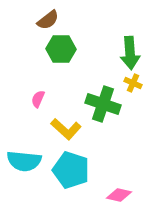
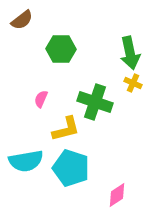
brown semicircle: moved 26 px left
green arrow: rotated 8 degrees counterclockwise
pink semicircle: moved 3 px right
green cross: moved 8 px left, 2 px up
yellow L-shape: rotated 56 degrees counterclockwise
cyan semicircle: moved 2 px right; rotated 16 degrees counterclockwise
cyan pentagon: moved 2 px up
pink diamond: moved 2 px left; rotated 45 degrees counterclockwise
